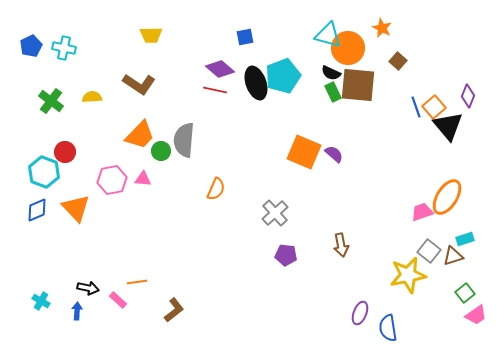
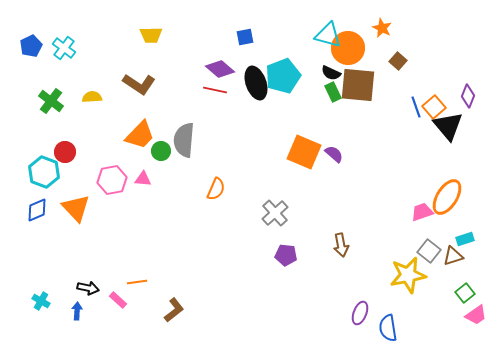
cyan cross at (64, 48): rotated 25 degrees clockwise
